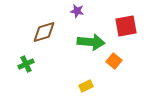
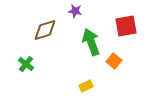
purple star: moved 2 px left
brown diamond: moved 1 px right, 2 px up
green arrow: rotated 116 degrees counterclockwise
green cross: rotated 28 degrees counterclockwise
